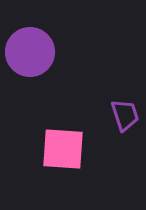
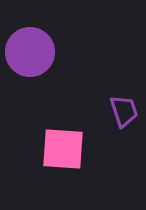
purple trapezoid: moved 1 px left, 4 px up
